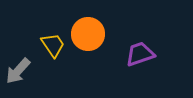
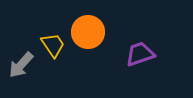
orange circle: moved 2 px up
gray arrow: moved 3 px right, 6 px up
